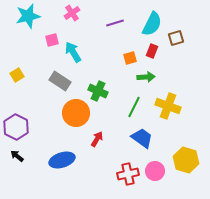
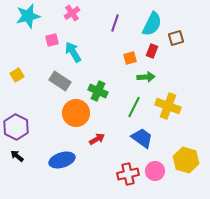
purple line: rotated 54 degrees counterclockwise
red arrow: rotated 28 degrees clockwise
